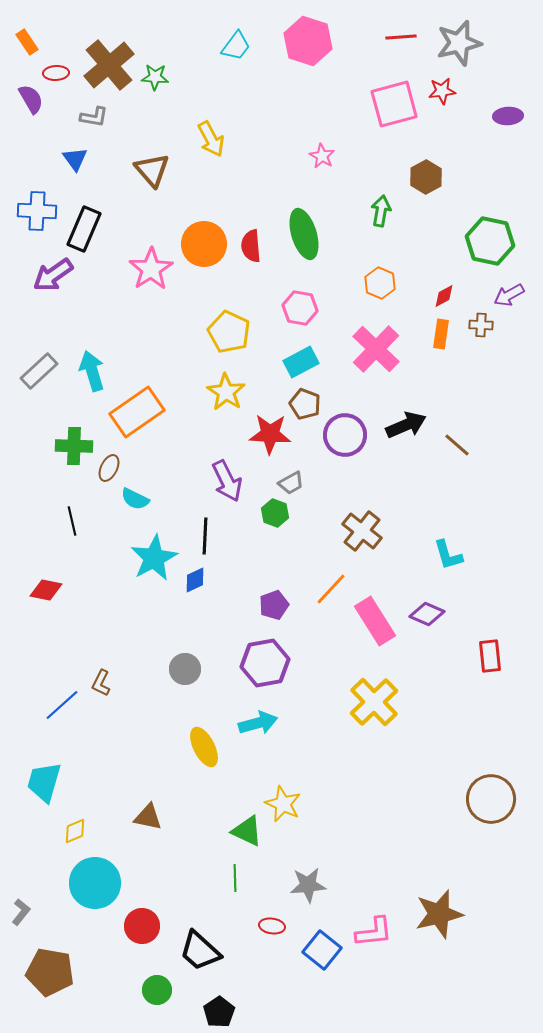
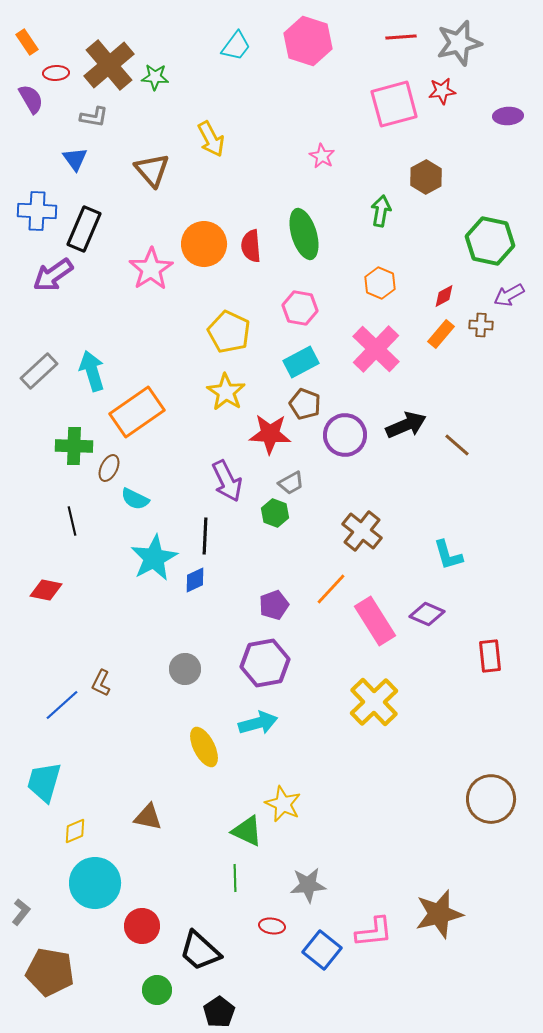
orange rectangle at (441, 334): rotated 32 degrees clockwise
